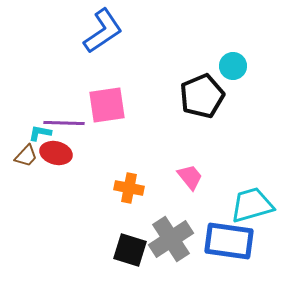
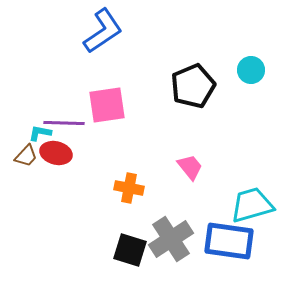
cyan circle: moved 18 px right, 4 px down
black pentagon: moved 9 px left, 10 px up
pink trapezoid: moved 10 px up
